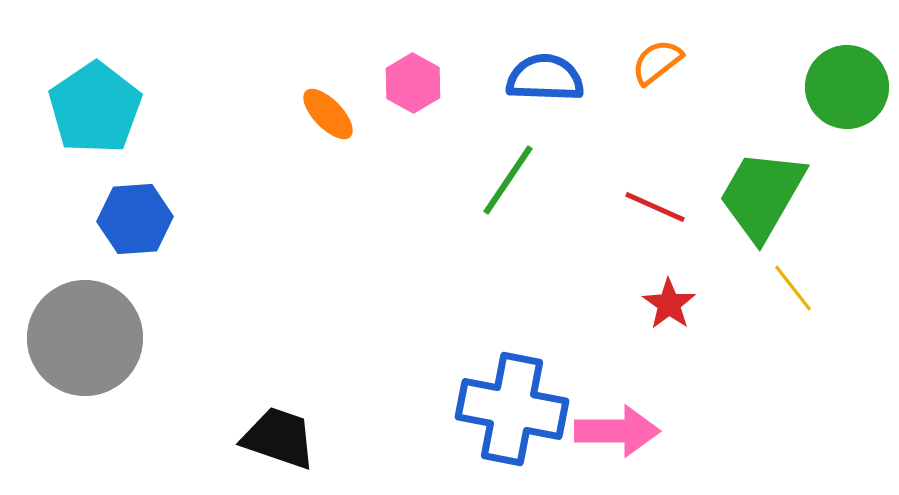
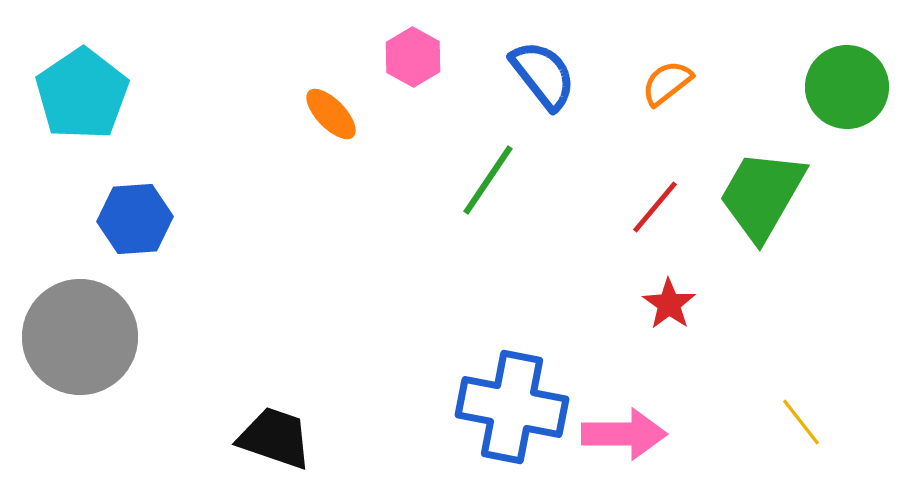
orange semicircle: moved 10 px right, 21 px down
blue semicircle: moved 2 px left, 3 px up; rotated 50 degrees clockwise
pink hexagon: moved 26 px up
cyan pentagon: moved 13 px left, 14 px up
orange ellipse: moved 3 px right
green line: moved 20 px left
red line: rotated 74 degrees counterclockwise
yellow line: moved 8 px right, 134 px down
gray circle: moved 5 px left, 1 px up
blue cross: moved 2 px up
pink arrow: moved 7 px right, 3 px down
black trapezoid: moved 4 px left
